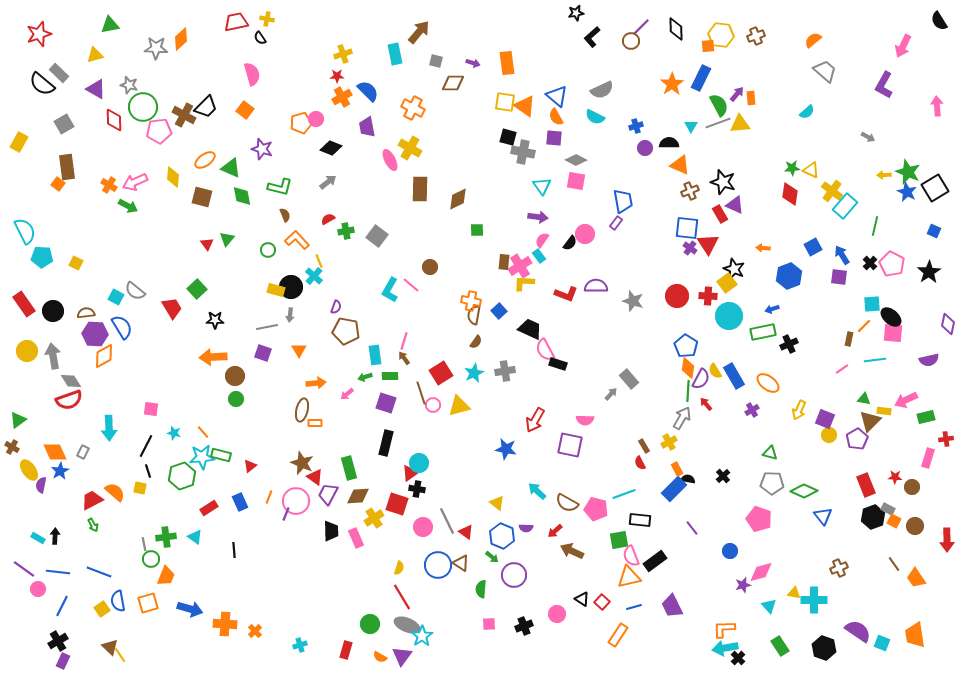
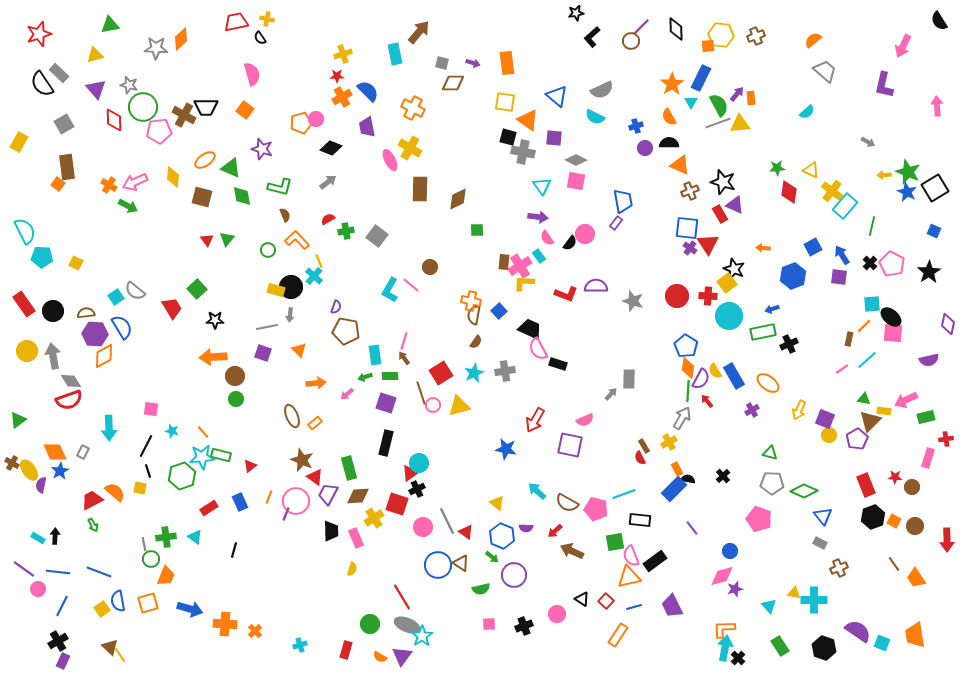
gray square at (436, 61): moved 6 px right, 2 px down
black semicircle at (42, 84): rotated 16 degrees clockwise
purple L-shape at (884, 85): rotated 16 degrees counterclockwise
purple triangle at (96, 89): rotated 20 degrees clockwise
orange triangle at (525, 106): moved 3 px right, 14 px down
black trapezoid at (206, 107): rotated 45 degrees clockwise
orange semicircle at (556, 117): moved 113 px right
cyan triangle at (691, 126): moved 24 px up
gray arrow at (868, 137): moved 5 px down
green star at (792, 168): moved 15 px left
red diamond at (790, 194): moved 1 px left, 2 px up
green line at (875, 226): moved 3 px left
pink semicircle at (542, 240): moved 5 px right, 2 px up; rotated 70 degrees counterclockwise
red triangle at (207, 244): moved 4 px up
blue hexagon at (789, 276): moved 4 px right
cyan square at (116, 297): rotated 28 degrees clockwise
orange triangle at (299, 350): rotated 14 degrees counterclockwise
pink semicircle at (545, 350): moved 7 px left, 1 px up
cyan line at (875, 360): moved 8 px left; rotated 35 degrees counterclockwise
gray rectangle at (629, 379): rotated 42 degrees clockwise
red arrow at (706, 404): moved 1 px right, 3 px up
brown ellipse at (302, 410): moved 10 px left, 6 px down; rotated 35 degrees counterclockwise
pink semicircle at (585, 420): rotated 24 degrees counterclockwise
orange rectangle at (315, 423): rotated 40 degrees counterclockwise
cyan star at (174, 433): moved 2 px left, 2 px up
brown cross at (12, 447): moved 16 px down
brown star at (302, 463): moved 3 px up
red semicircle at (640, 463): moved 5 px up
black cross at (417, 489): rotated 35 degrees counterclockwise
gray rectangle at (888, 509): moved 68 px left, 34 px down
green square at (619, 540): moved 4 px left, 2 px down
black line at (234, 550): rotated 21 degrees clockwise
yellow semicircle at (399, 568): moved 47 px left, 1 px down
pink diamond at (761, 572): moved 39 px left, 4 px down
purple star at (743, 585): moved 8 px left, 4 px down
green semicircle at (481, 589): rotated 108 degrees counterclockwise
red square at (602, 602): moved 4 px right, 1 px up
cyan arrow at (725, 648): rotated 110 degrees clockwise
